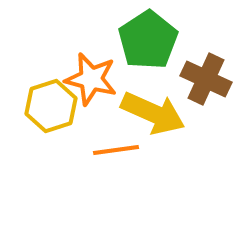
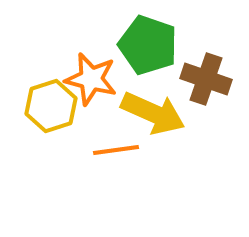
green pentagon: moved 5 px down; rotated 20 degrees counterclockwise
brown cross: rotated 6 degrees counterclockwise
